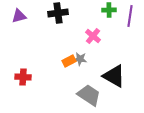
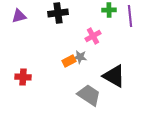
purple line: rotated 15 degrees counterclockwise
pink cross: rotated 21 degrees clockwise
gray star: moved 2 px up
